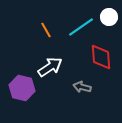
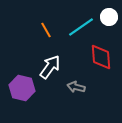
white arrow: rotated 20 degrees counterclockwise
gray arrow: moved 6 px left
